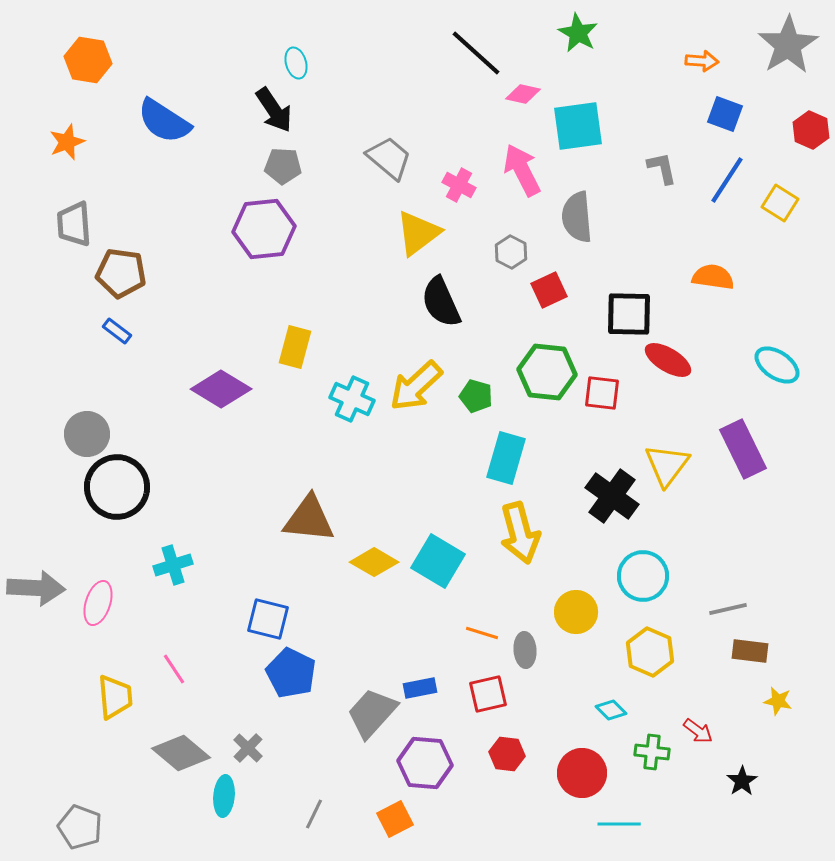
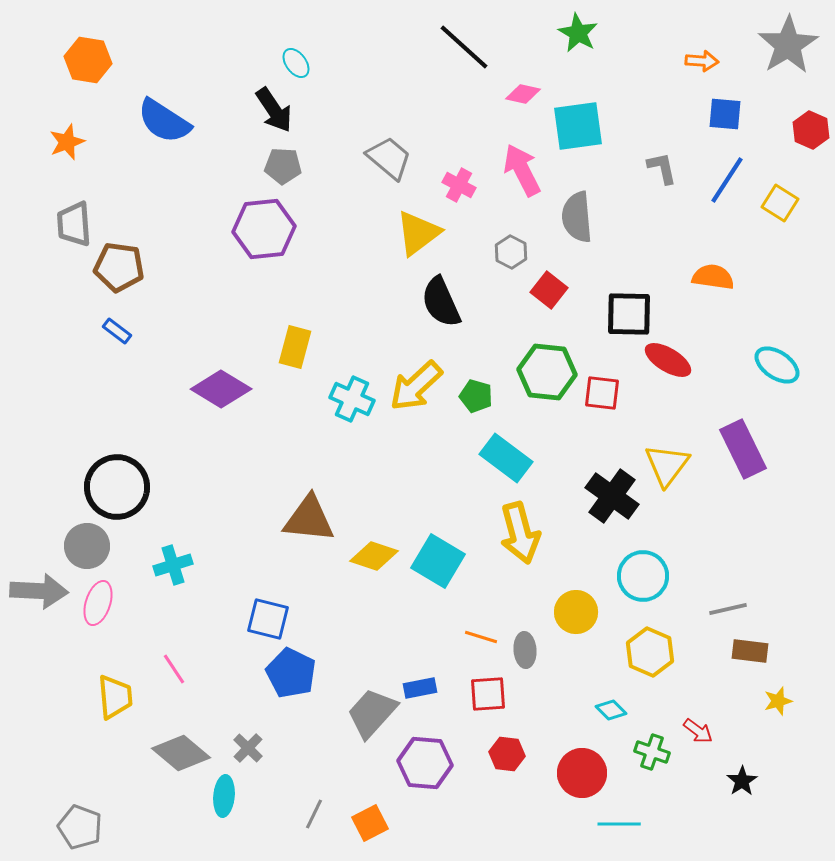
black line at (476, 53): moved 12 px left, 6 px up
cyan ellipse at (296, 63): rotated 20 degrees counterclockwise
blue square at (725, 114): rotated 15 degrees counterclockwise
brown pentagon at (121, 273): moved 2 px left, 6 px up
red square at (549, 290): rotated 27 degrees counterclockwise
gray circle at (87, 434): moved 112 px down
cyan rectangle at (506, 458): rotated 69 degrees counterclockwise
yellow diamond at (374, 562): moved 6 px up; rotated 12 degrees counterclockwise
gray arrow at (36, 588): moved 3 px right, 3 px down
orange line at (482, 633): moved 1 px left, 4 px down
red square at (488, 694): rotated 9 degrees clockwise
yellow star at (778, 701): rotated 28 degrees counterclockwise
green cross at (652, 752): rotated 12 degrees clockwise
orange square at (395, 819): moved 25 px left, 4 px down
